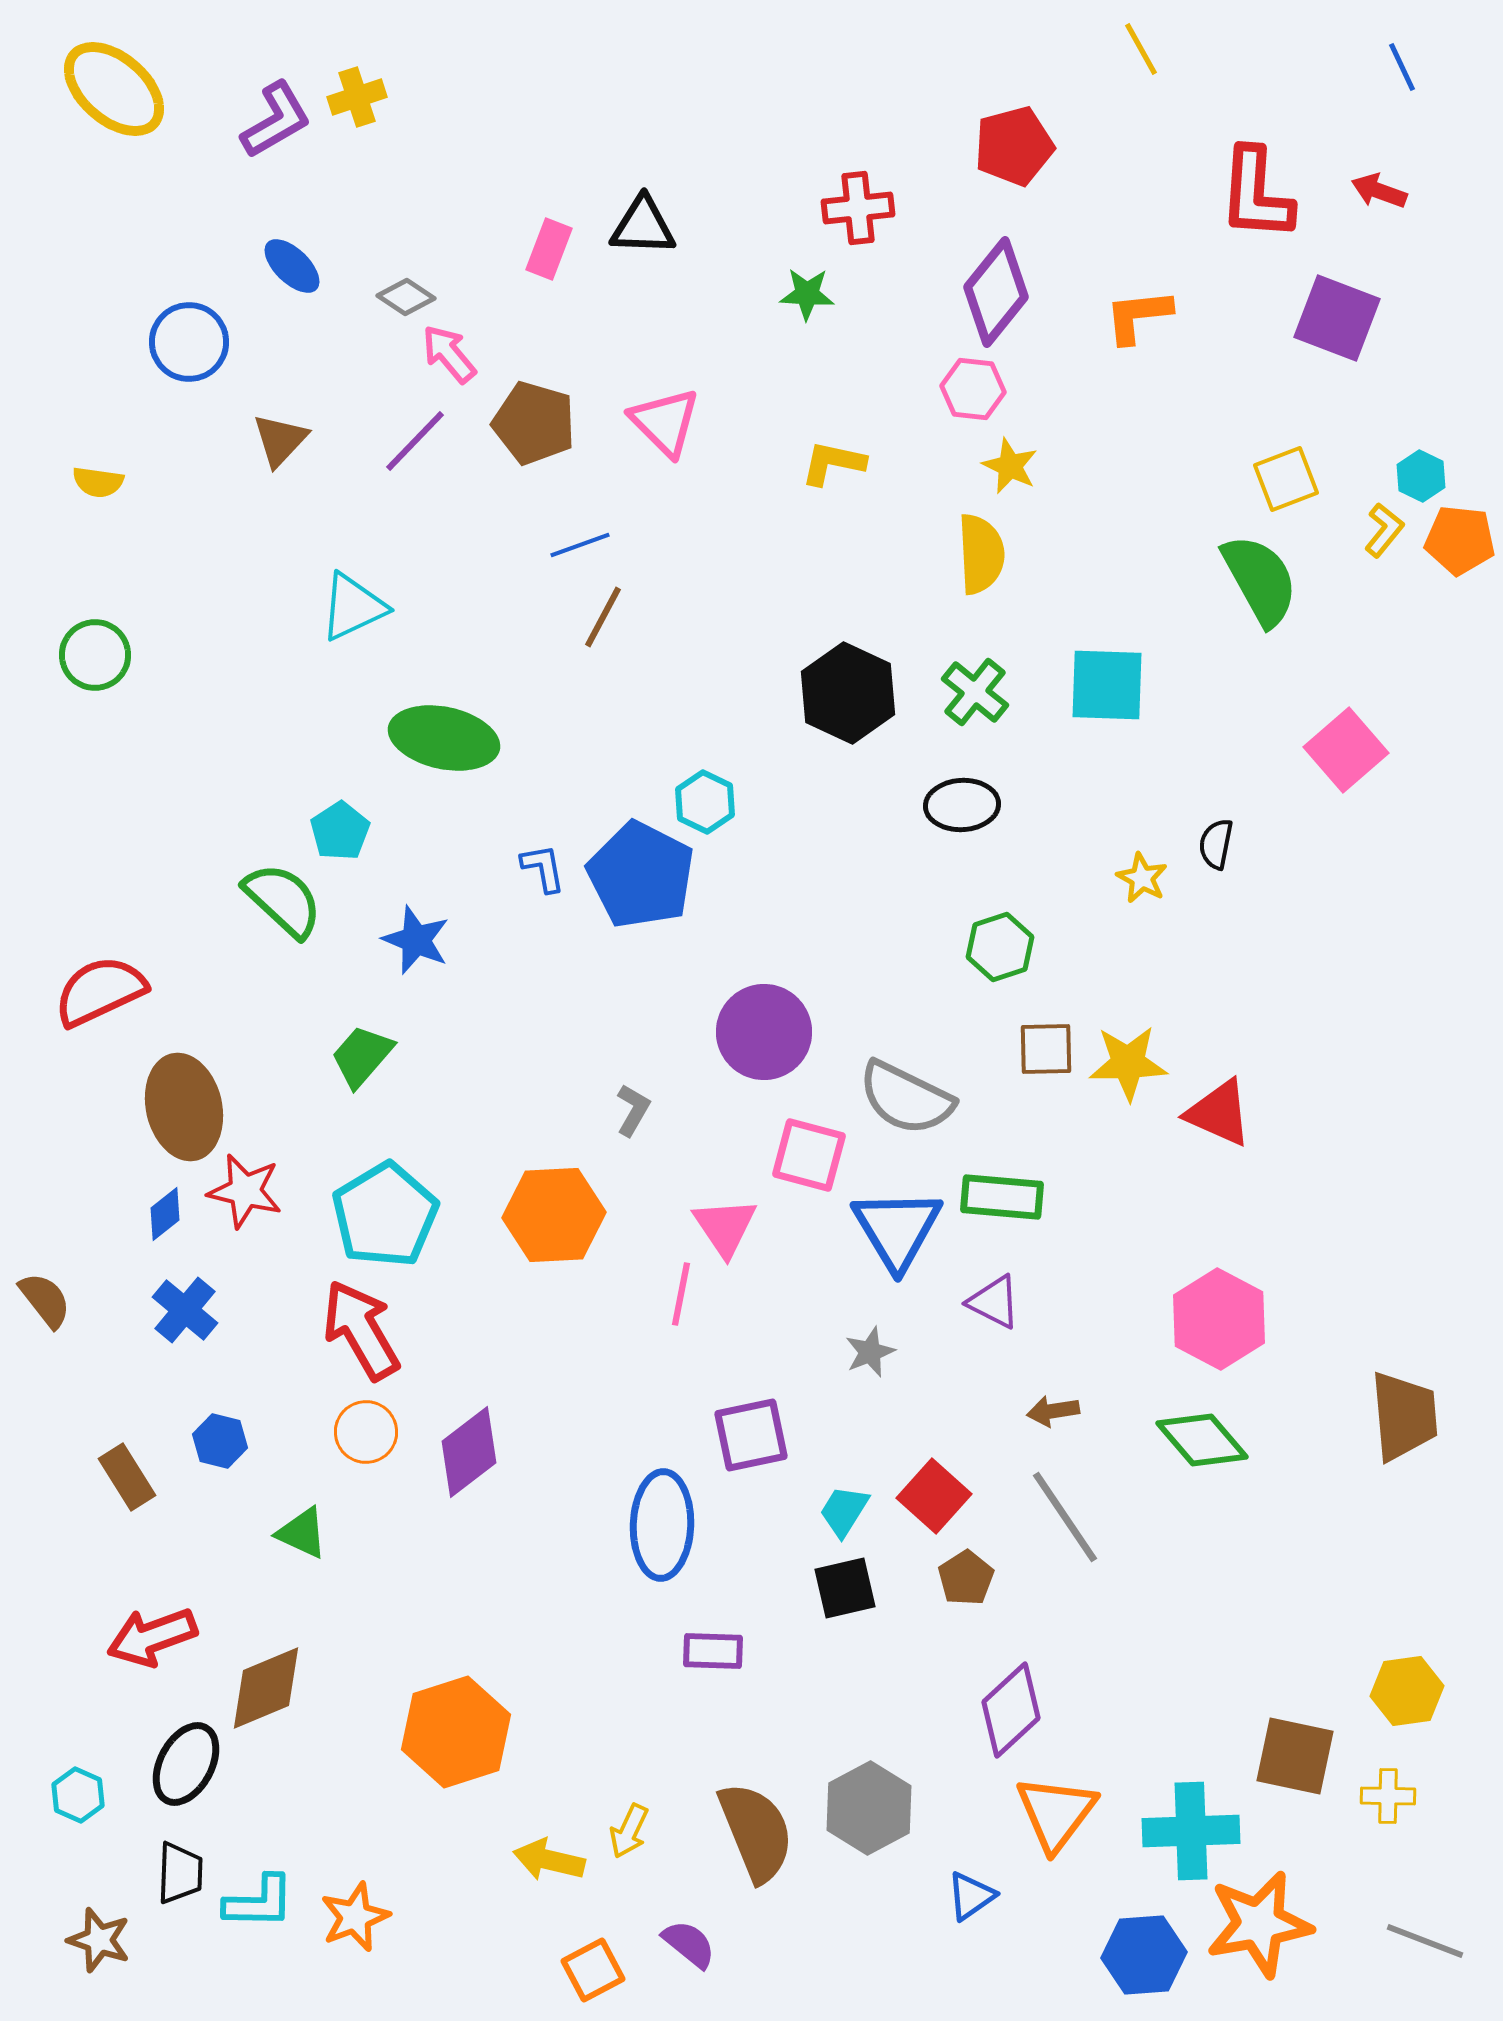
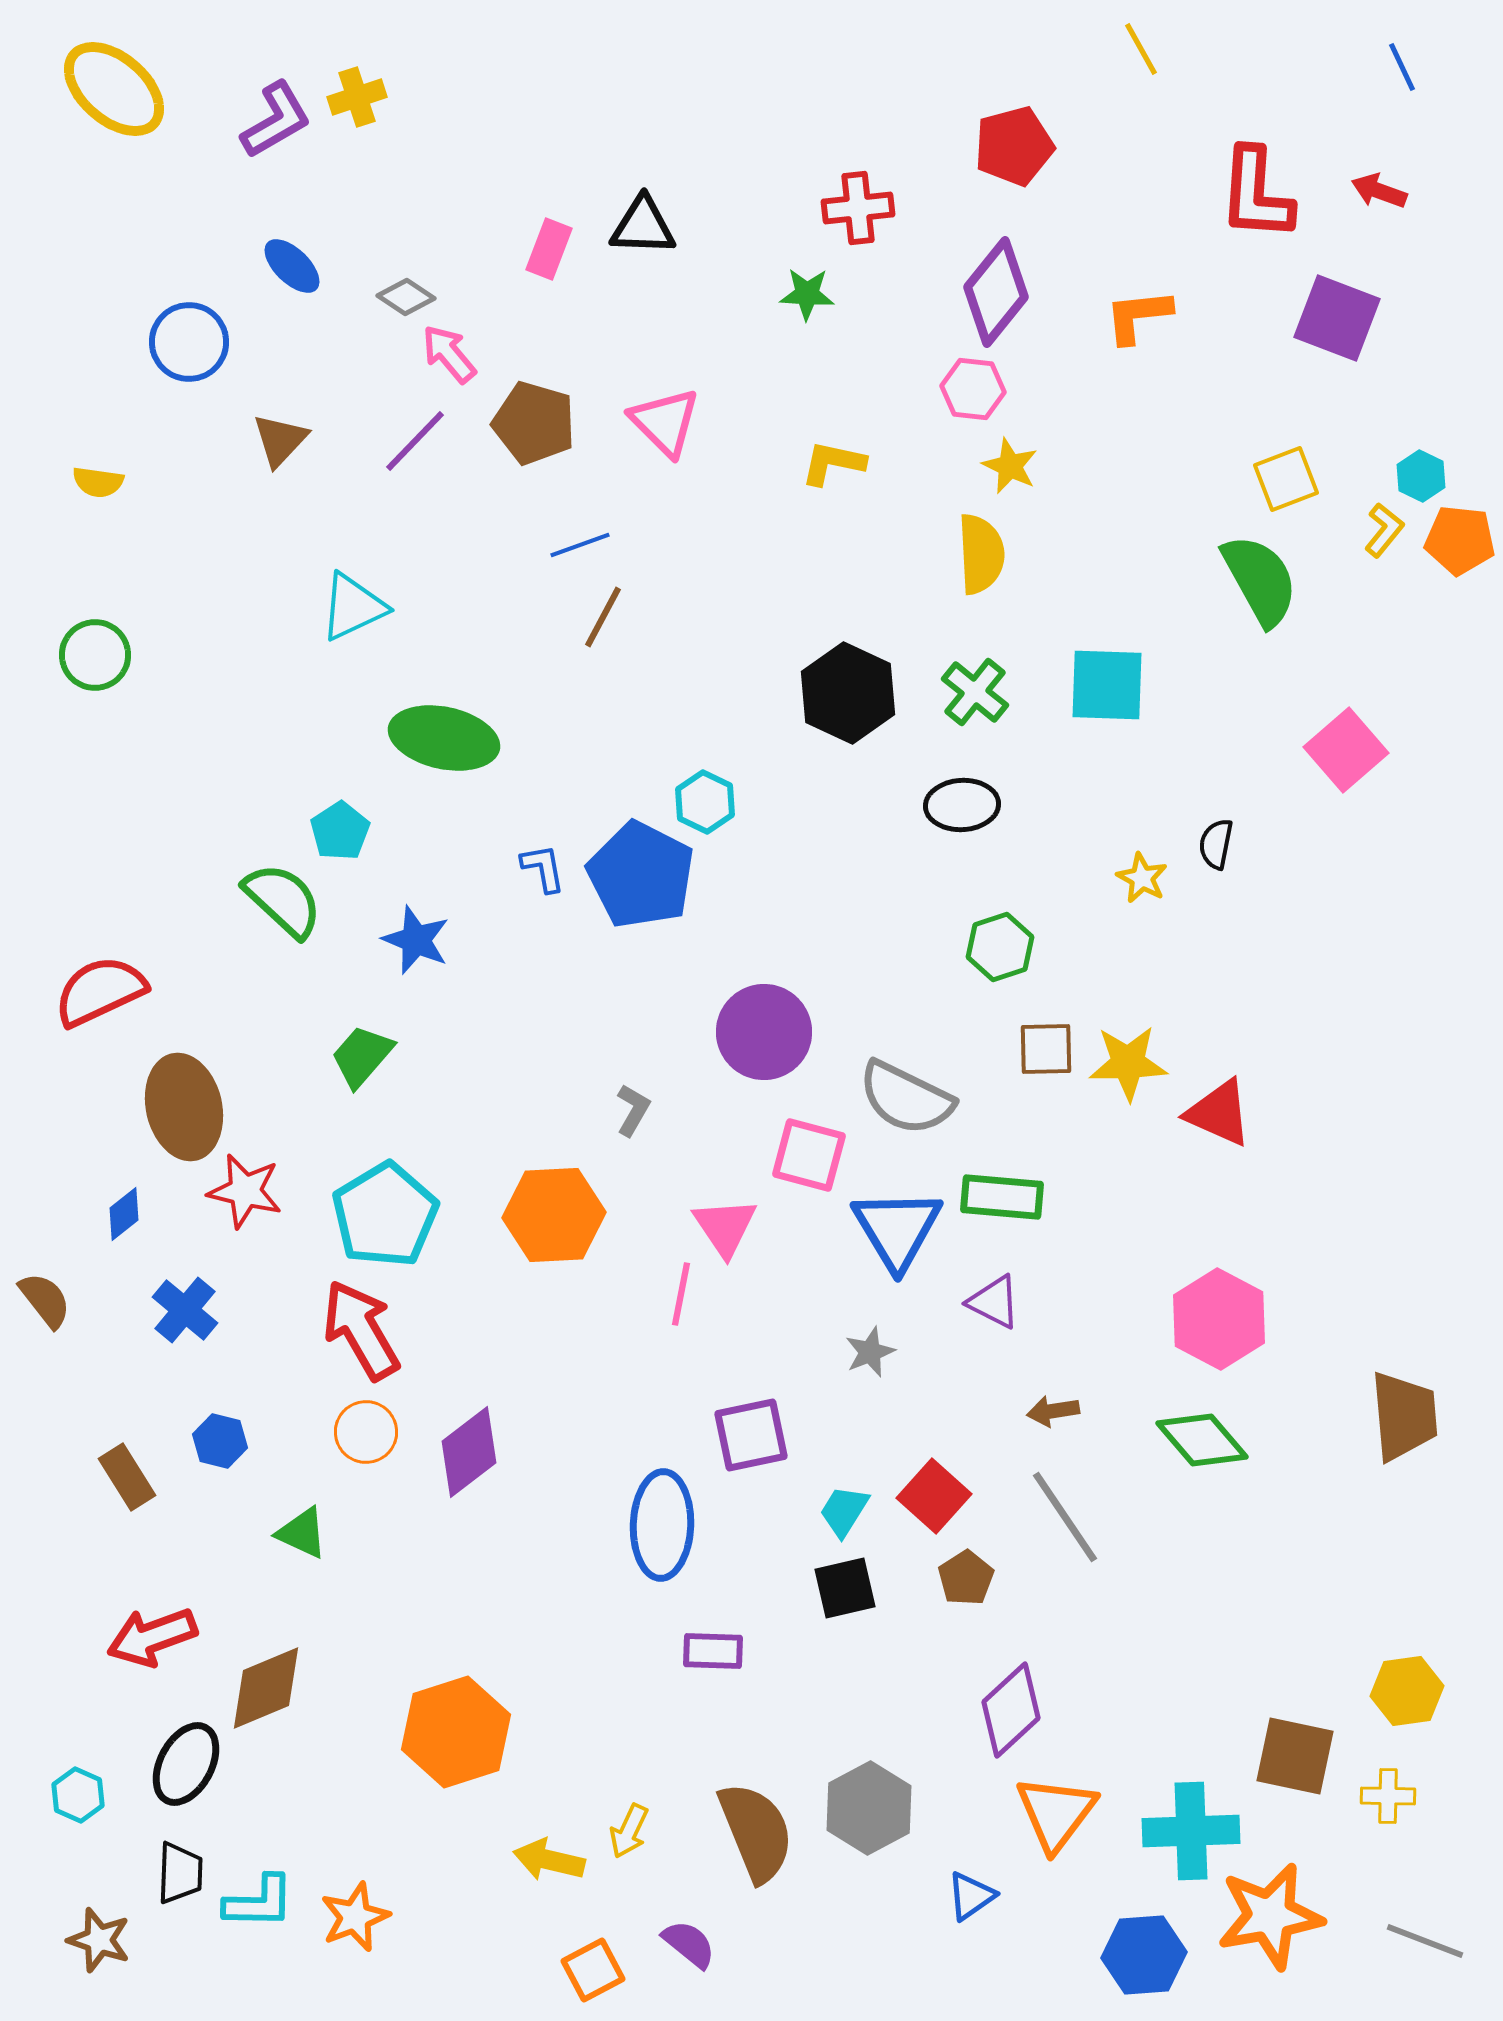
blue diamond at (165, 1214): moved 41 px left
orange star at (1259, 1924): moved 11 px right, 8 px up
